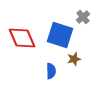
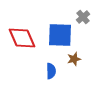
blue square: rotated 16 degrees counterclockwise
